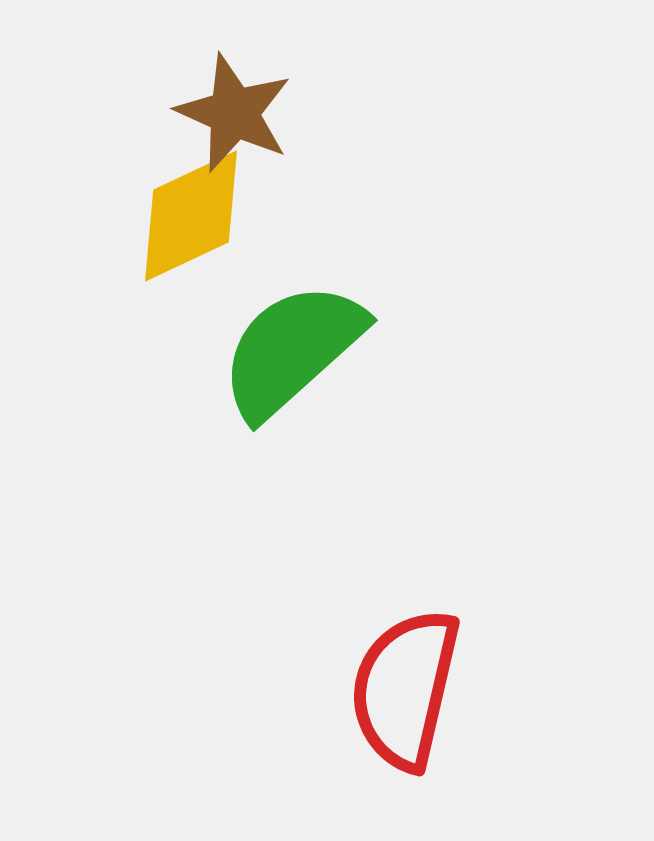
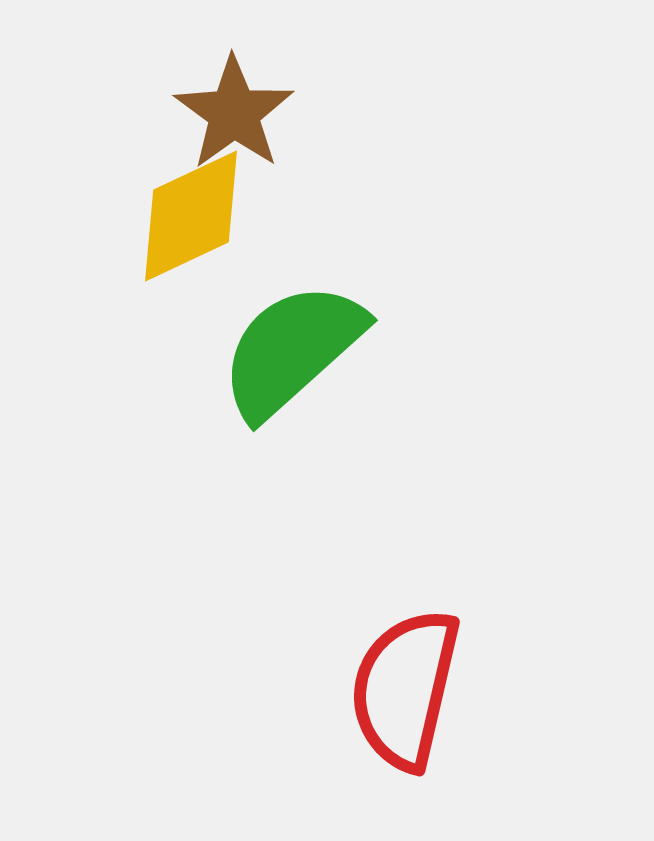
brown star: rotated 12 degrees clockwise
